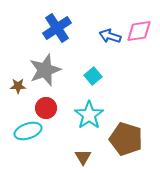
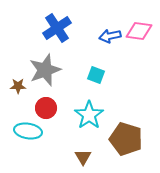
pink diamond: rotated 16 degrees clockwise
blue arrow: rotated 30 degrees counterclockwise
cyan square: moved 3 px right, 1 px up; rotated 30 degrees counterclockwise
cyan ellipse: rotated 28 degrees clockwise
